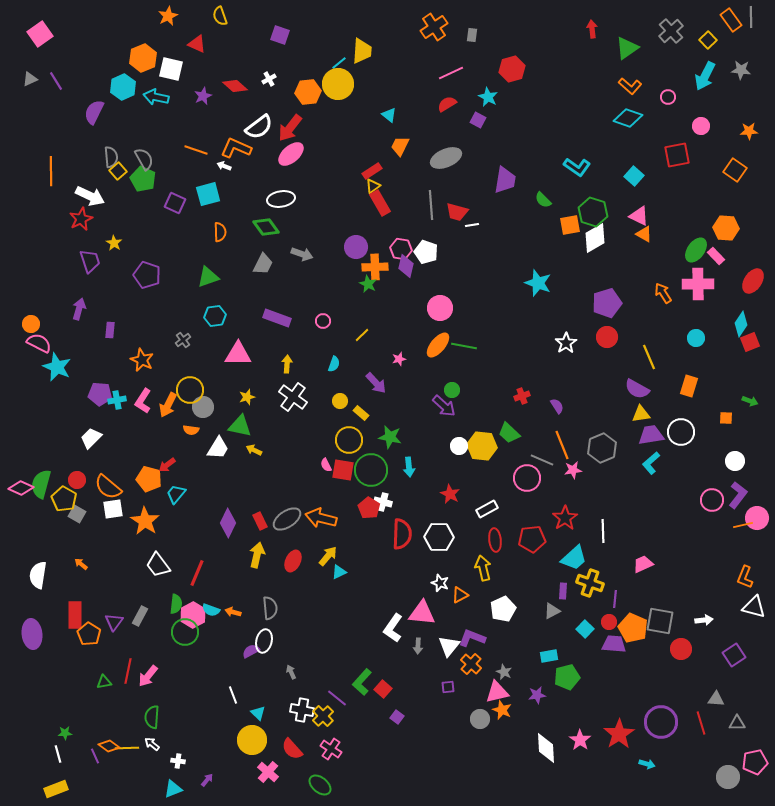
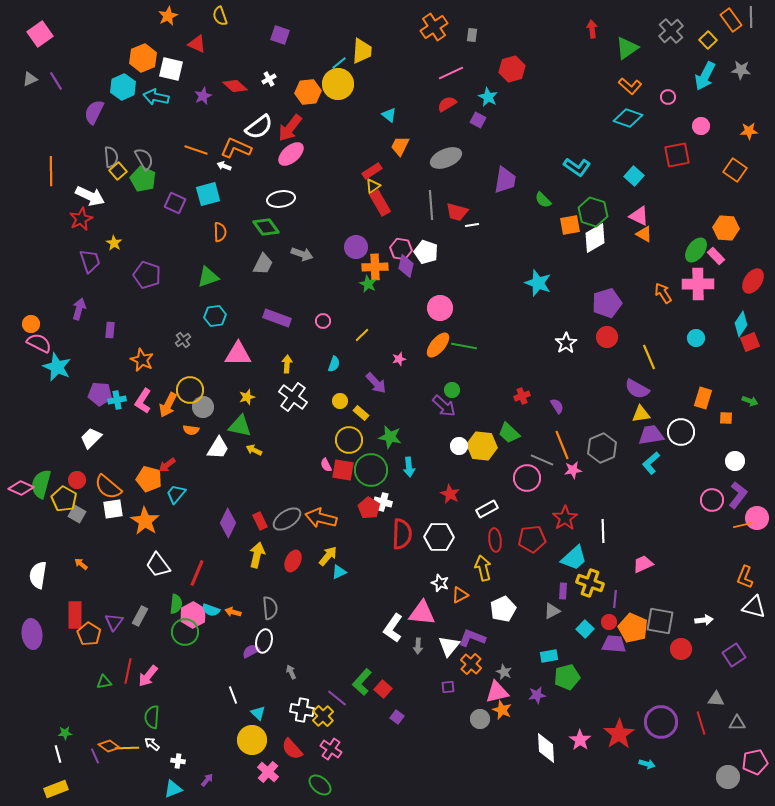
orange rectangle at (689, 386): moved 14 px right, 12 px down
